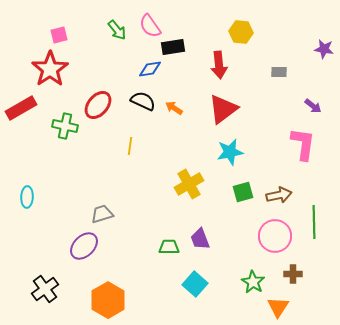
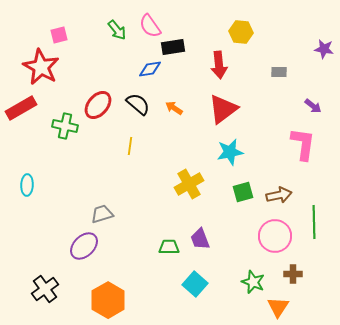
red star: moved 9 px left, 2 px up; rotated 9 degrees counterclockwise
black semicircle: moved 5 px left, 3 px down; rotated 15 degrees clockwise
cyan ellipse: moved 12 px up
green star: rotated 10 degrees counterclockwise
